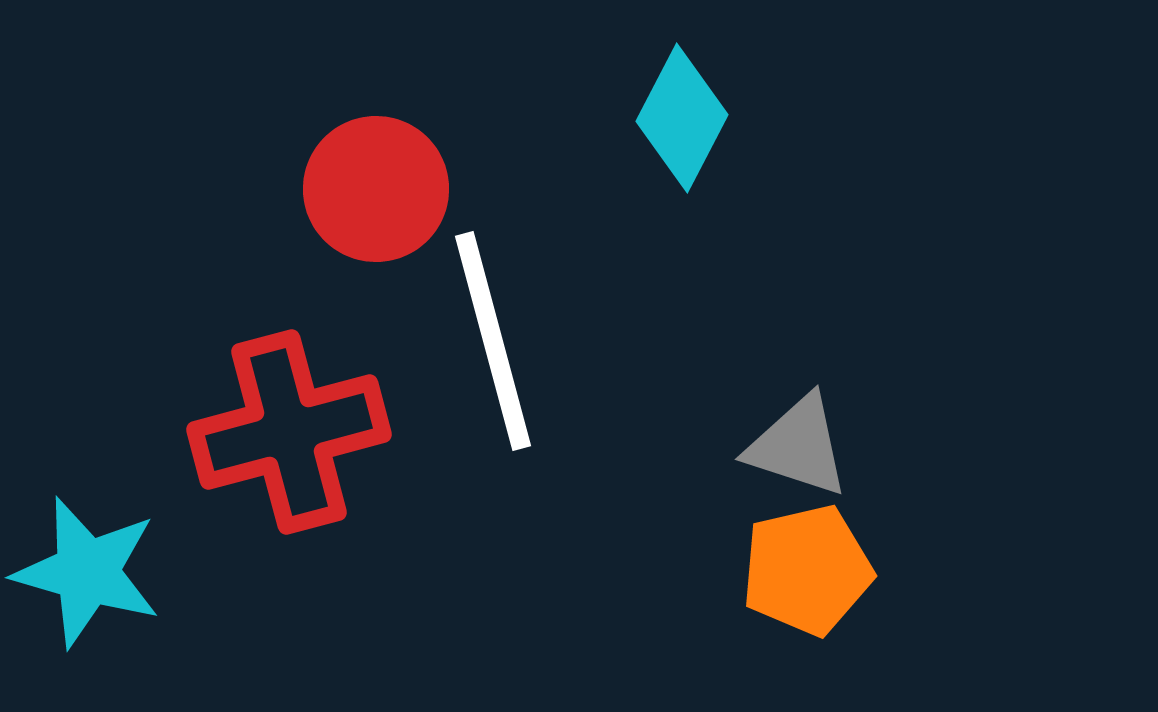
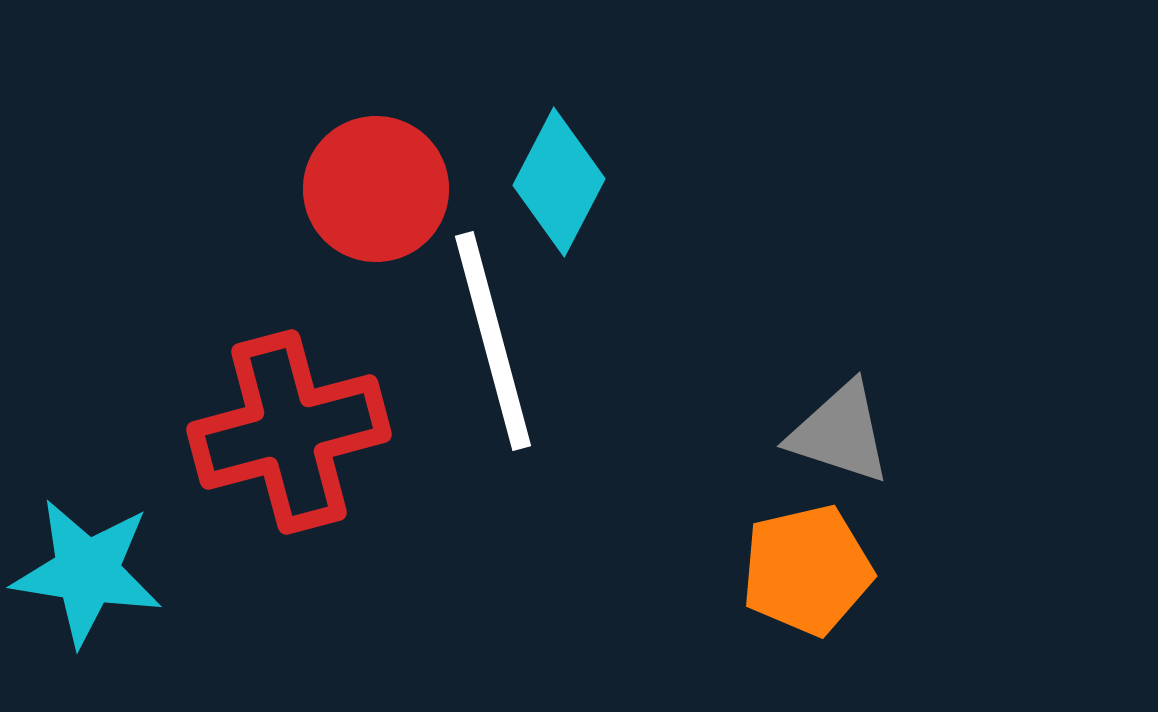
cyan diamond: moved 123 px left, 64 px down
gray triangle: moved 42 px right, 13 px up
cyan star: rotated 7 degrees counterclockwise
